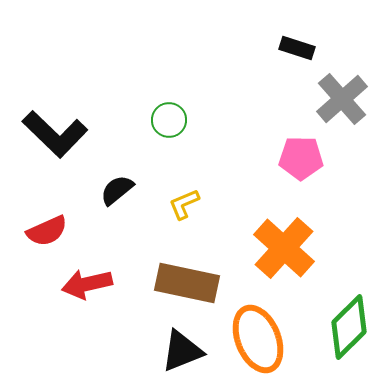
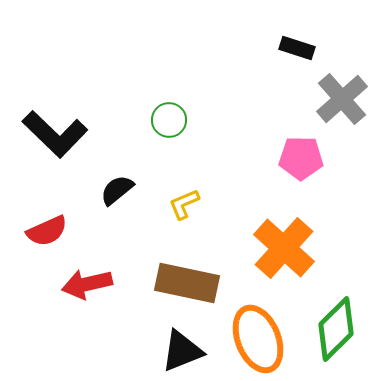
green diamond: moved 13 px left, 2 px down
